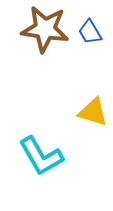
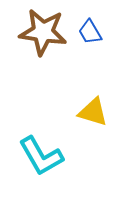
brown star: moved 2 px left, 3 px down
